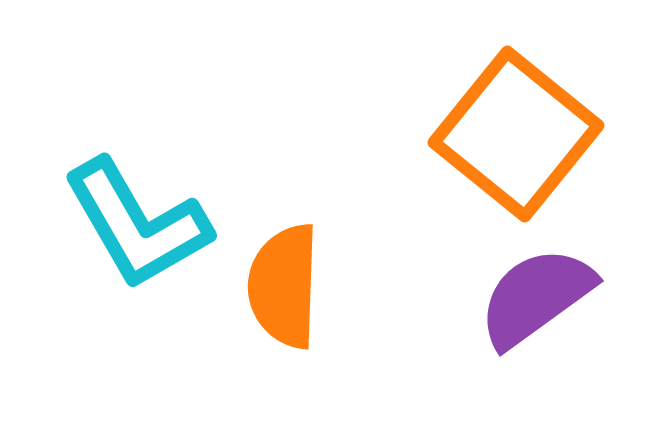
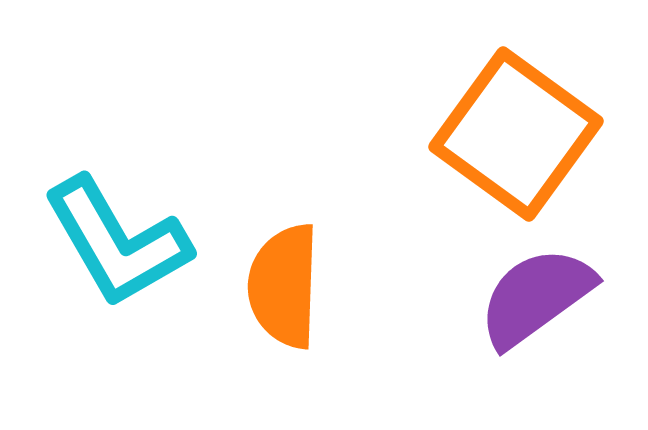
orange square: rotated 3 degrees counterclockwise
cyan L-shape: moved 20 px left, 18 px down
